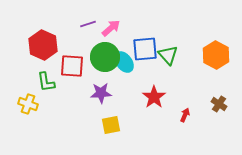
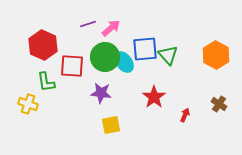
purple star: rotated 10 degrees clockwise
